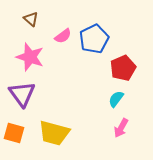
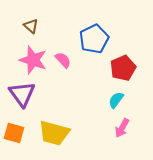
brown triangle: moved 7 px down
pink semicircle: moved 24 px down; rotated 96 degrees counterclockwise
pink star: moved 3 px right, 3 px down
cyan semicircle: moved 1 px down
pink arrow: moved 1 px right
